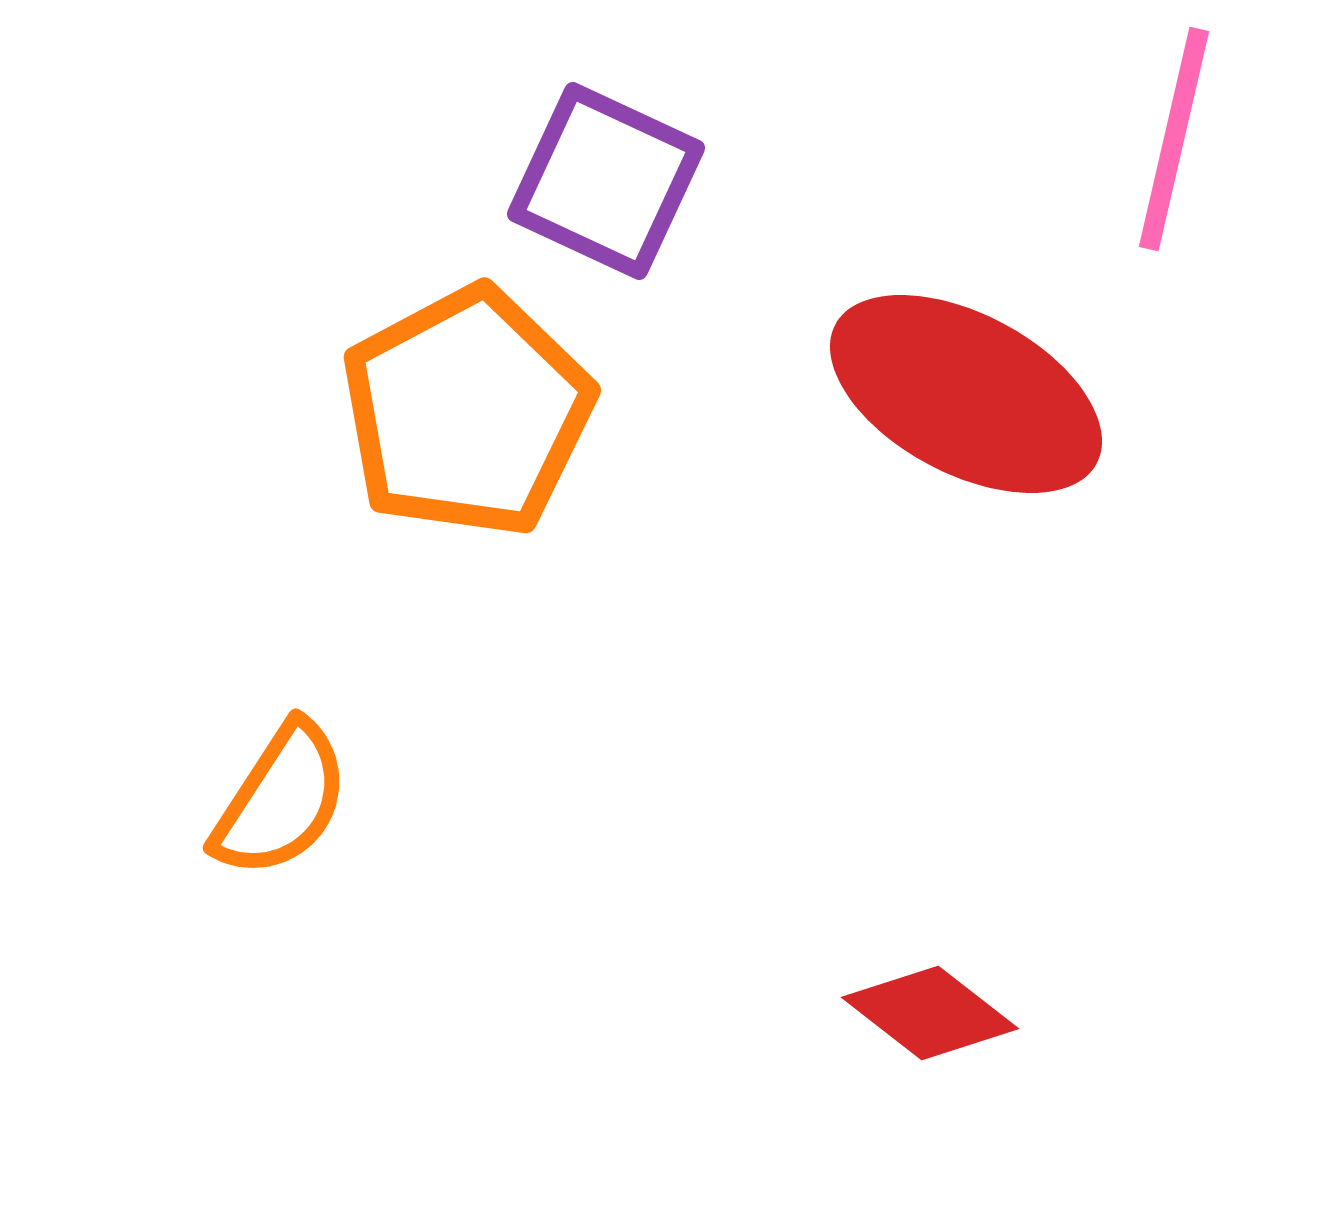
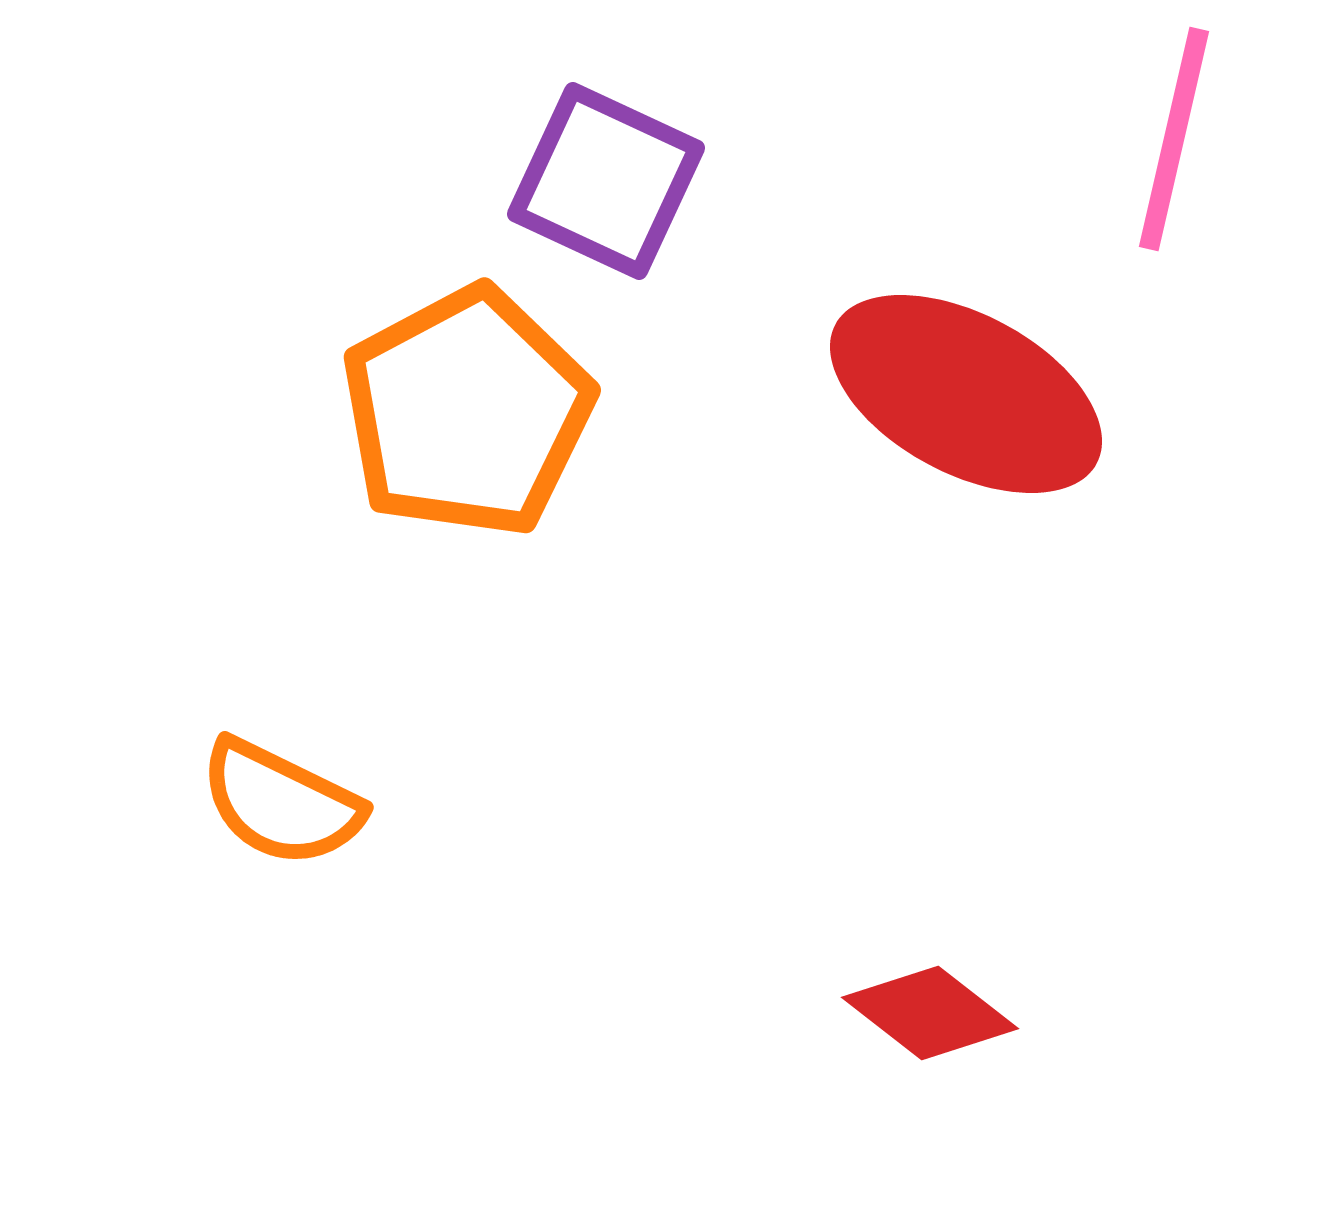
orange semicircle: moved 3 px down; rotated 83 degrees clockwise
